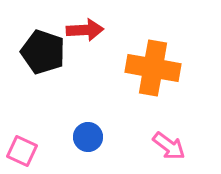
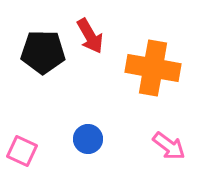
red arrow: moved 5 px right, 6 px down; rotated 63 degrees clockwise
black pentagon: rotated 18 degrees counterclockwise
blue circle: moved 2 px down
